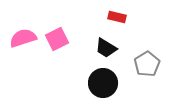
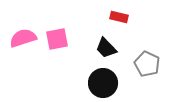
red rectangle: moved 2 px right
pink square: rotated 15 degrees clockwise
black trapezoid: rotated 15 degrees clockwise
gray pentagon: rotated 15 degrees counterclockwise
